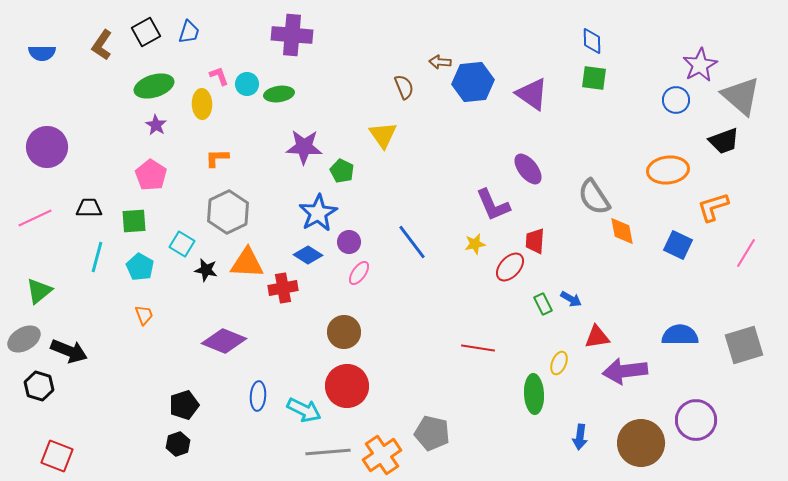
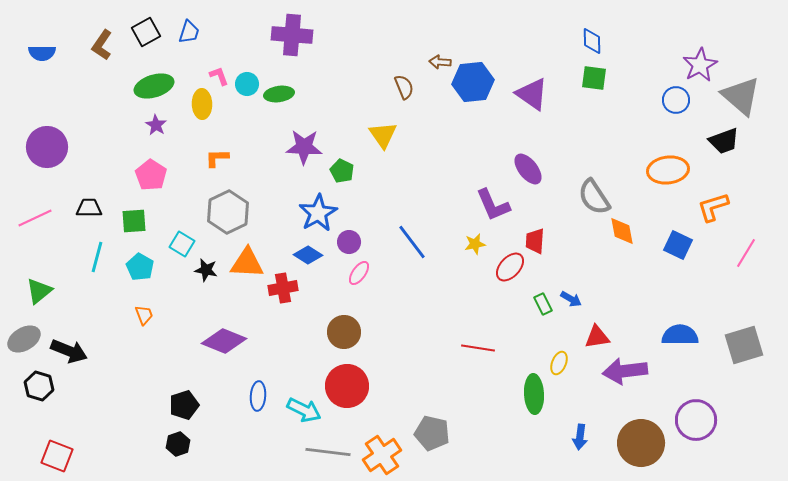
gray line at (328, 452): rotated 12 degrees clockwise
